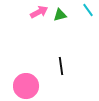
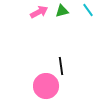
green triangle: moved 2 px right, 4 px up
pink circle: moved 20 px right
